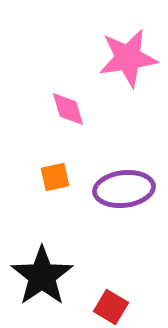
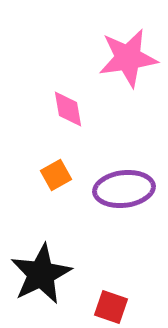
pink diamond: rotated 6 degrees clockwise
orange square: moved 1 px right, 2 px up; rotated 16 degrees counterclockwise
black star: moved 1 px left, 2 px up; rotated 8 degrees clockwise
red square: rotated 12 degrees counterclockwise
